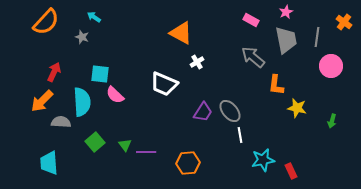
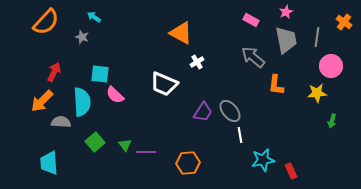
yellow star: moved 20 px right, 15 px up; rotated 18 degrees counterclockwise
